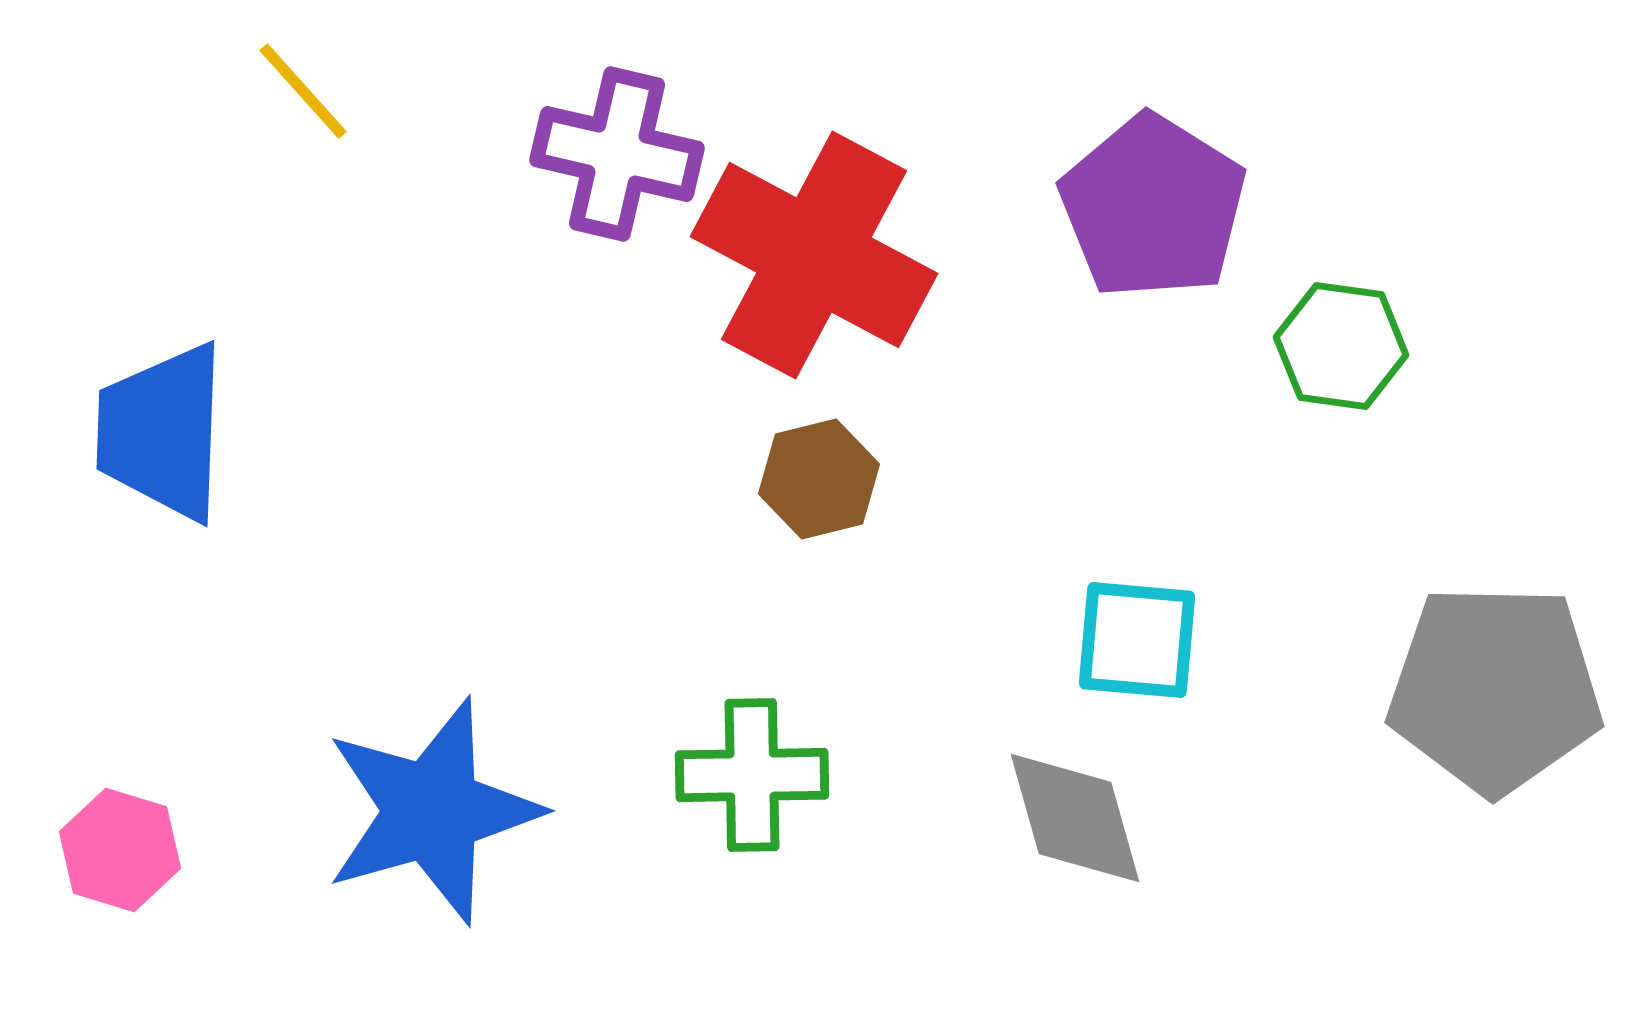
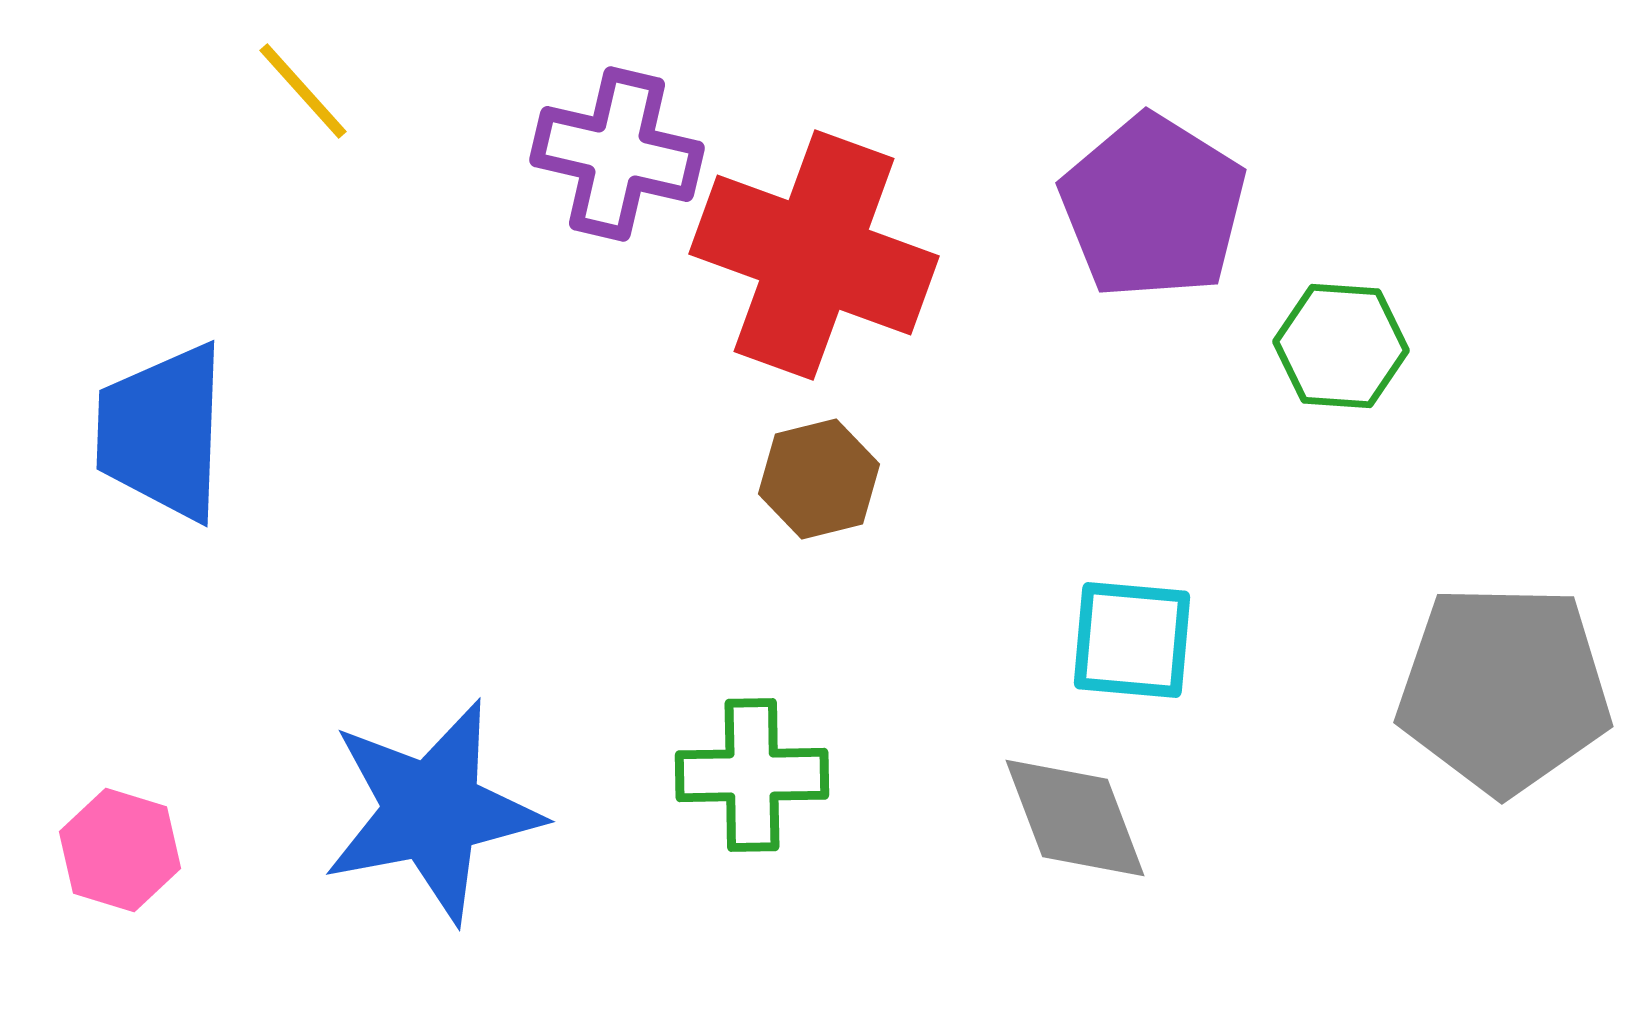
red cross: rotated 8 degrees counterclockwise
green hexagon: rotated 4 degrees counterclockwise
cyan square: moved 5 px left
gray pentagon: moved 9 px right
blue star: rotated 5 degrees clockwise
gray diamond: rotated 5 degrees counterclockwise
